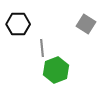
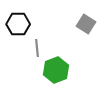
gray line: moved 5 px left
